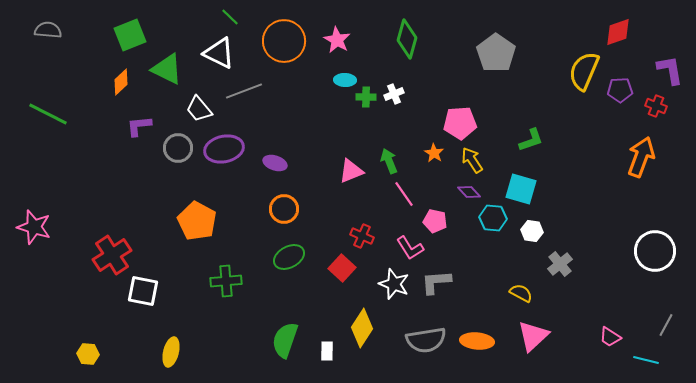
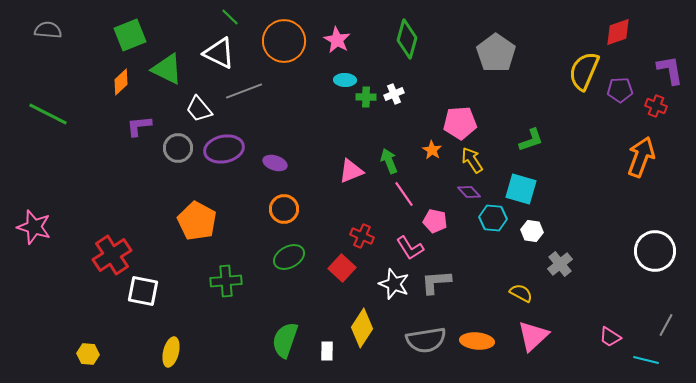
orange star at (434, 153): moved 2 px left, 3 px up
